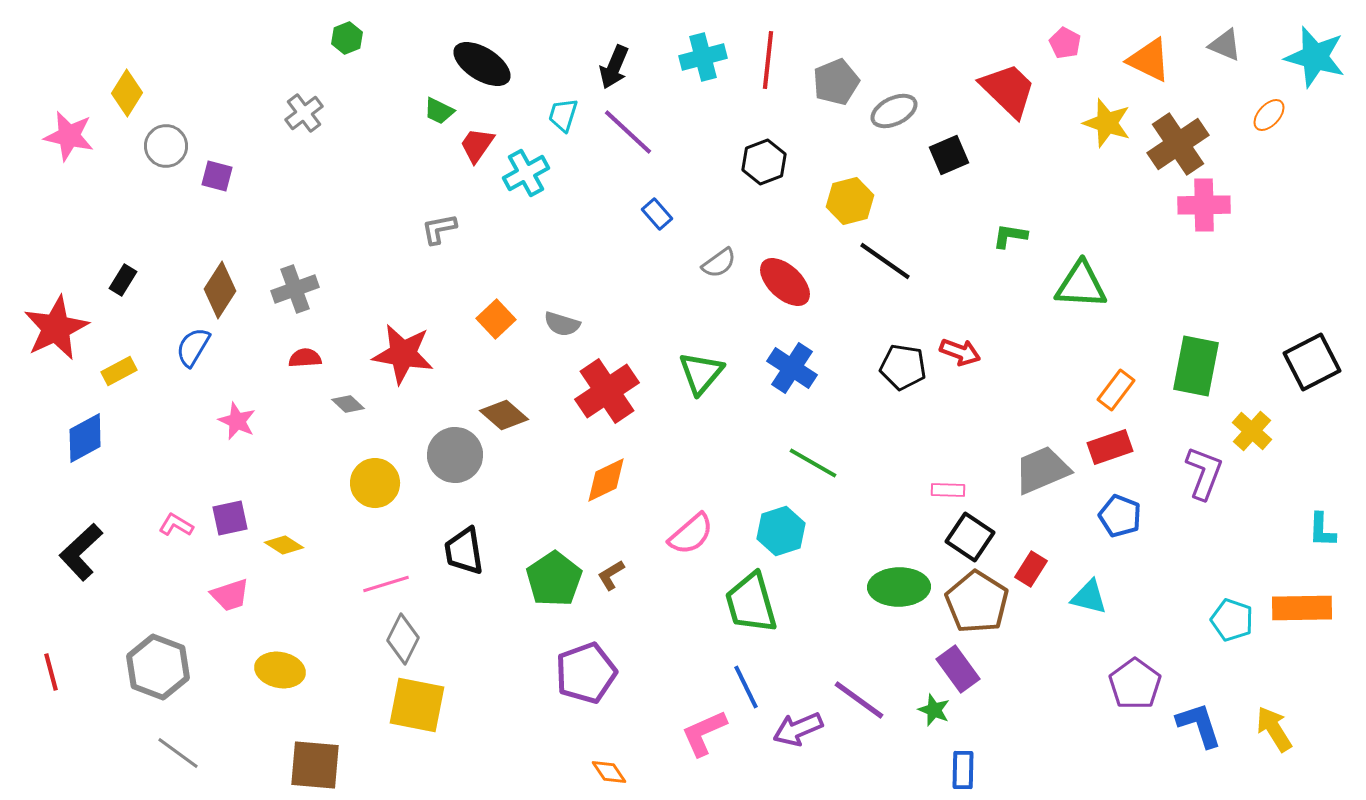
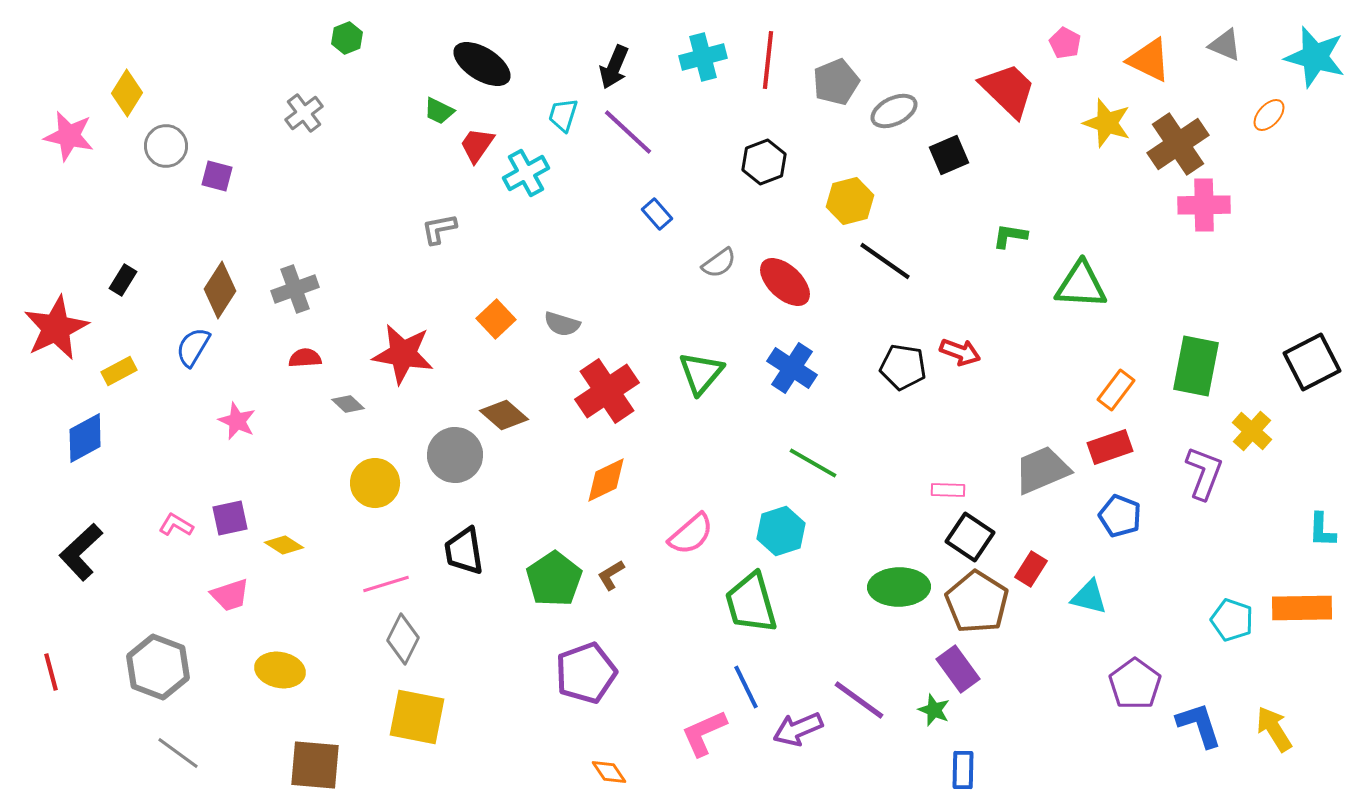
yellow square at (417, 705): moved 12 px down
